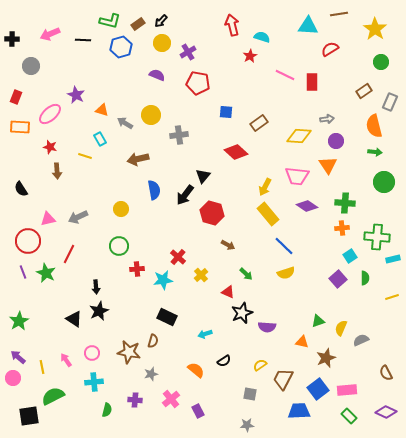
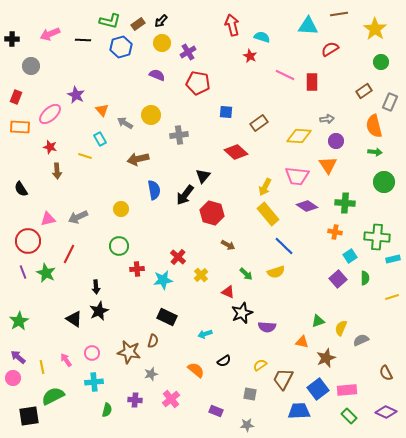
red star at (250, 56): rotated 16 degrees counterclockwise
orange triangle at (102, 110): rotated 32 degrees clockwise
orange cross at (342, 228): moved 7 px left, 4 px down; rotated 16 degrees clockwise
yellow semicircle at (286, 273): moved 10 px left, 1 px up
purple rectangle at (198, 411): moved 18 px right; rotated 40 degrees counterclockwise
